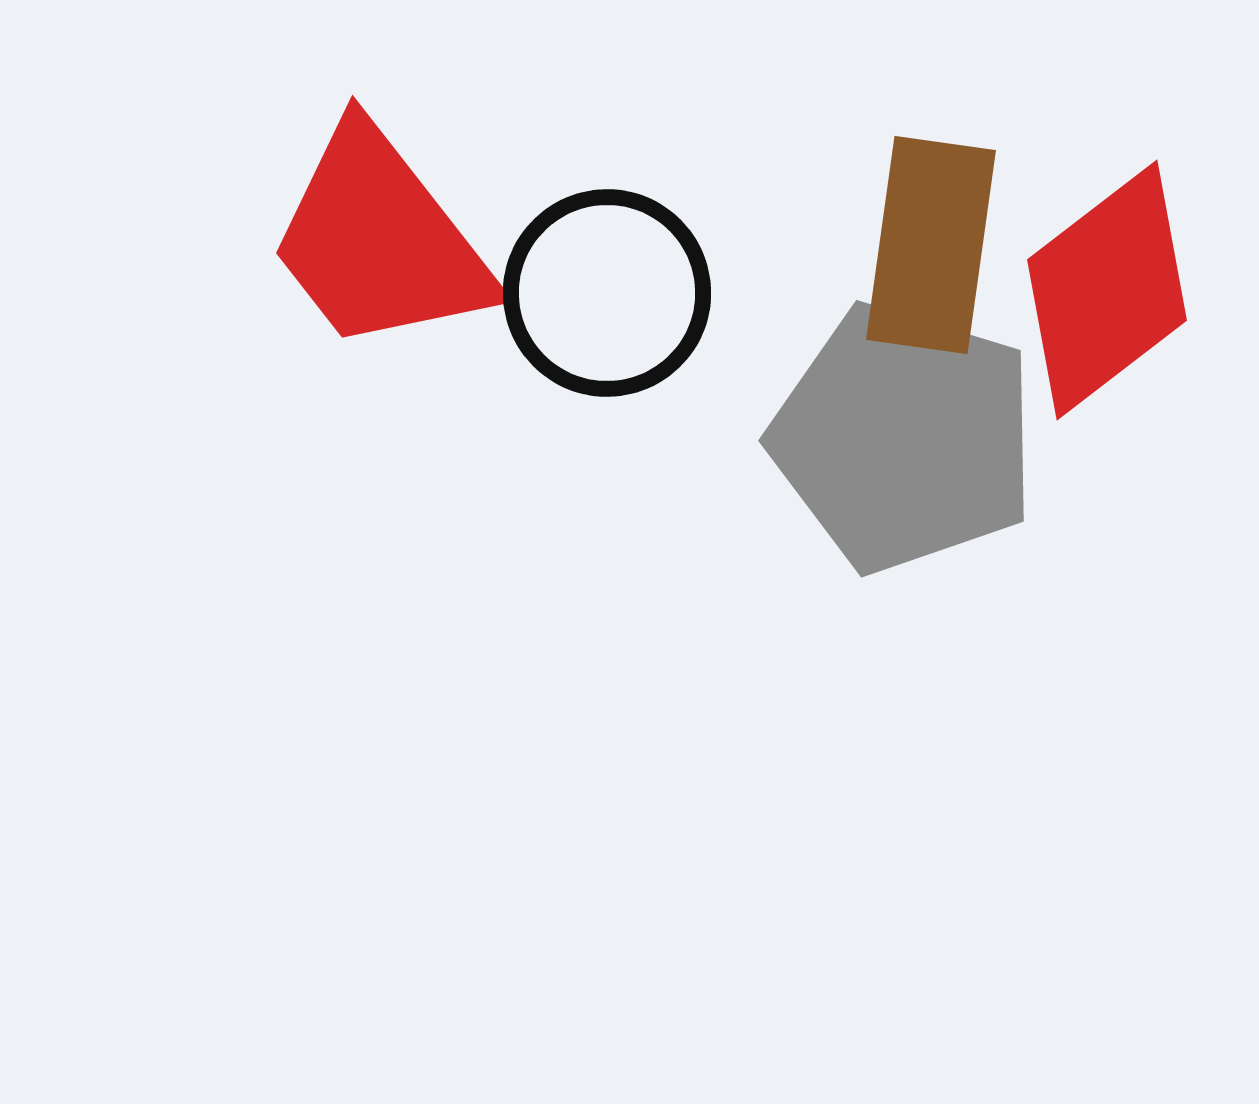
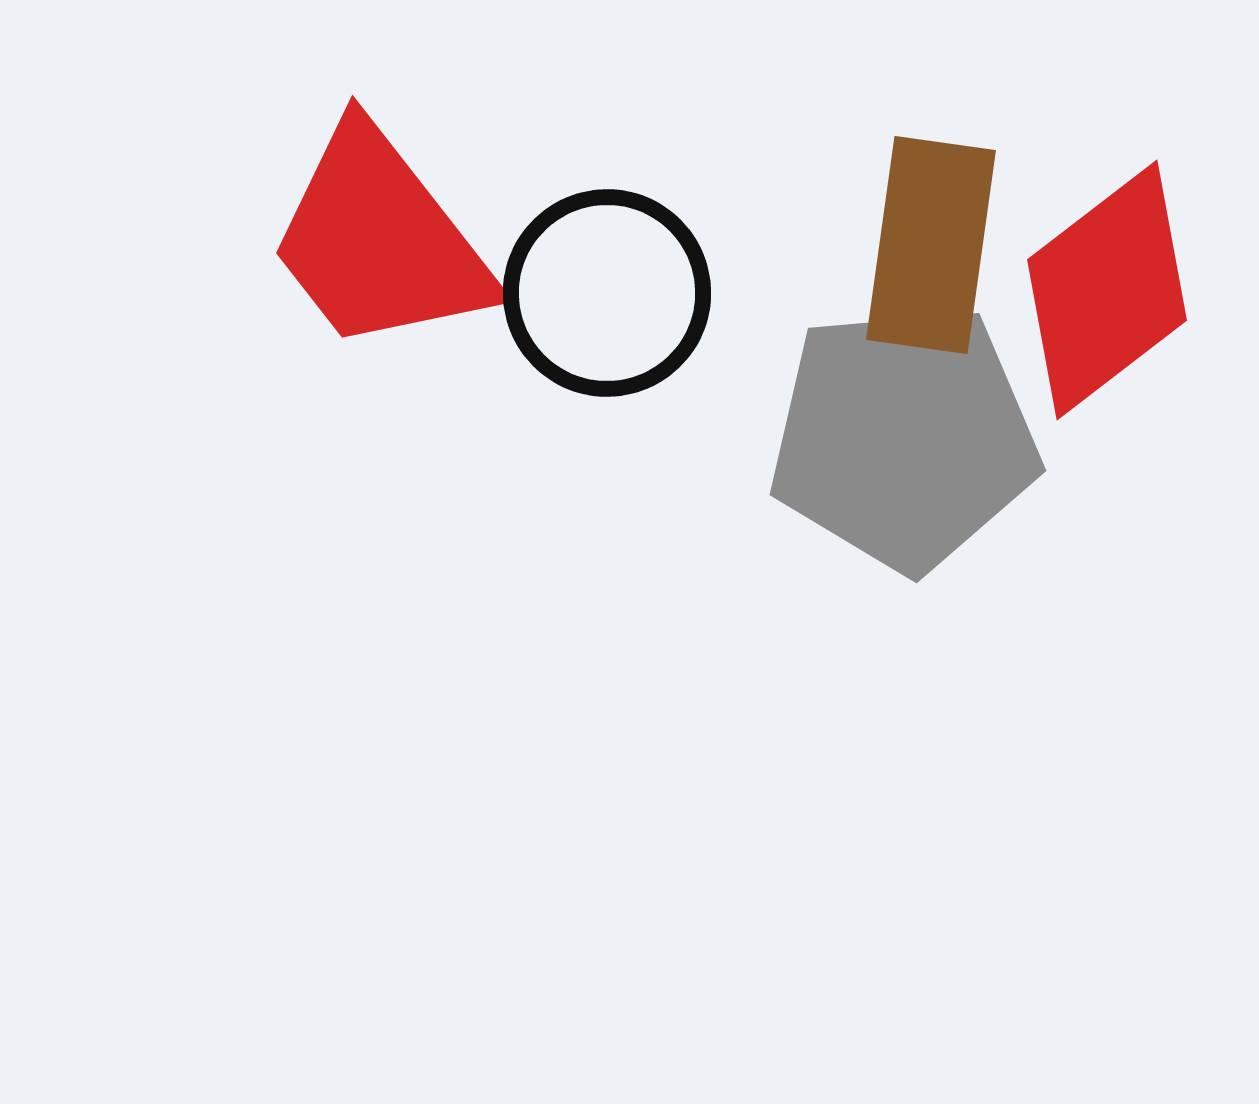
gray pentagon: rotated 22 degrees counterclockwise
